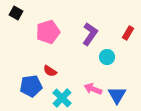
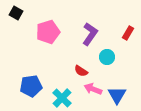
red semicircle: moved 31 px right
